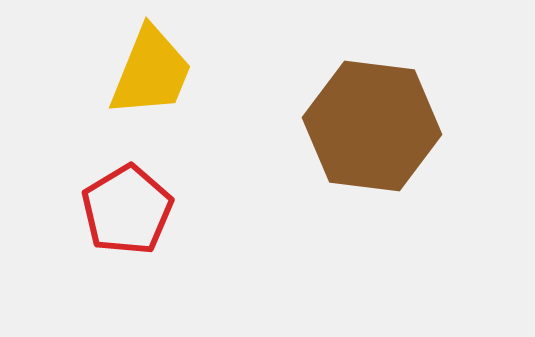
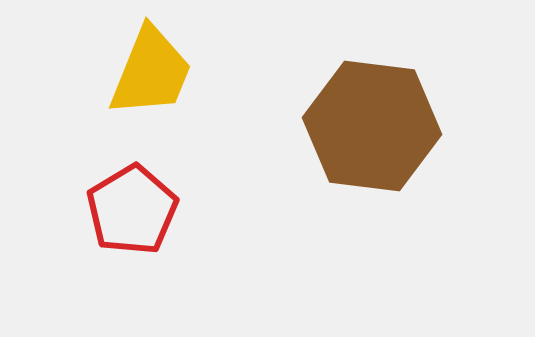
red pentagon: moved 5 px right
